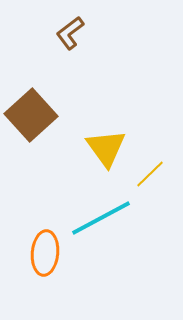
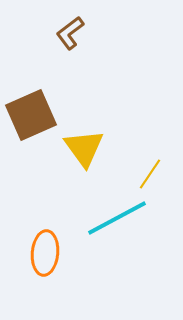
brown square: rotated 18 degrees clockwise
yellow triangle: moved 22 px left
yellow line: rotated 12 degrees counterclockwise
cyan line: moved 16 px right
